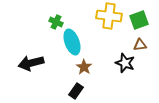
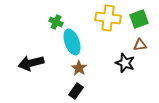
yellow cross: moved 1 px left, 2 px down
green square: moved 1 px up
brown star: moved 5 px left, 1 px down
